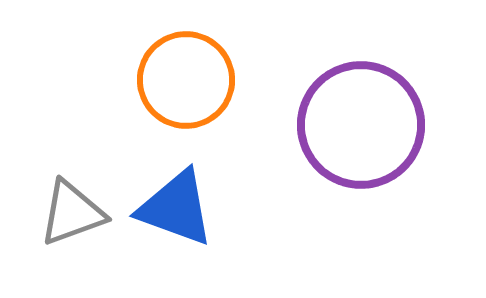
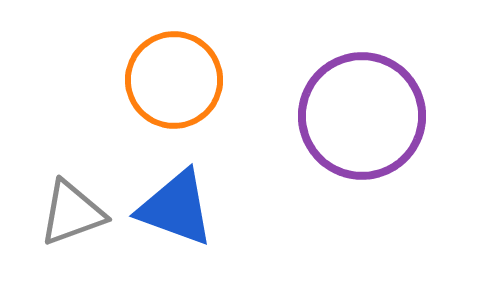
orange circle: moved 12 px left
purple circle: moved 1 px right, 9 px up
